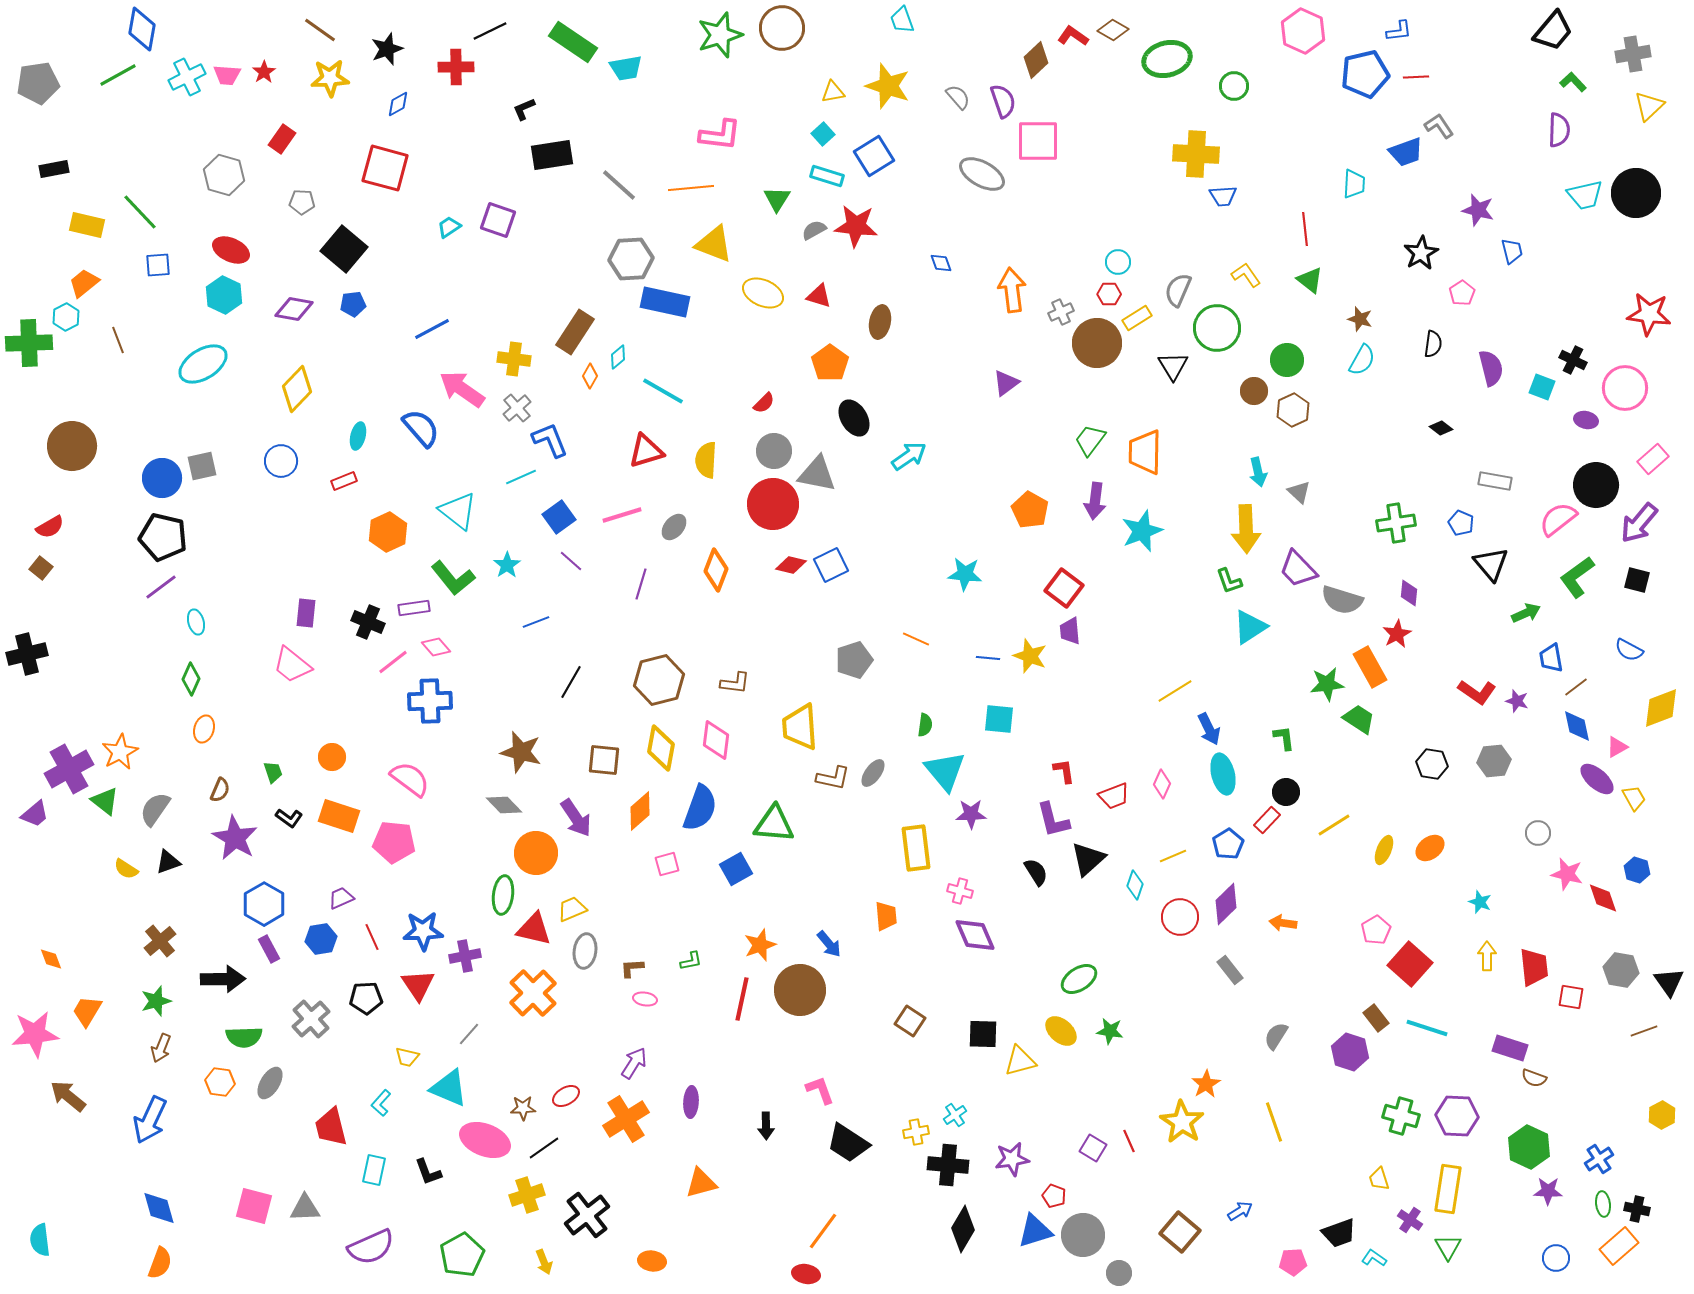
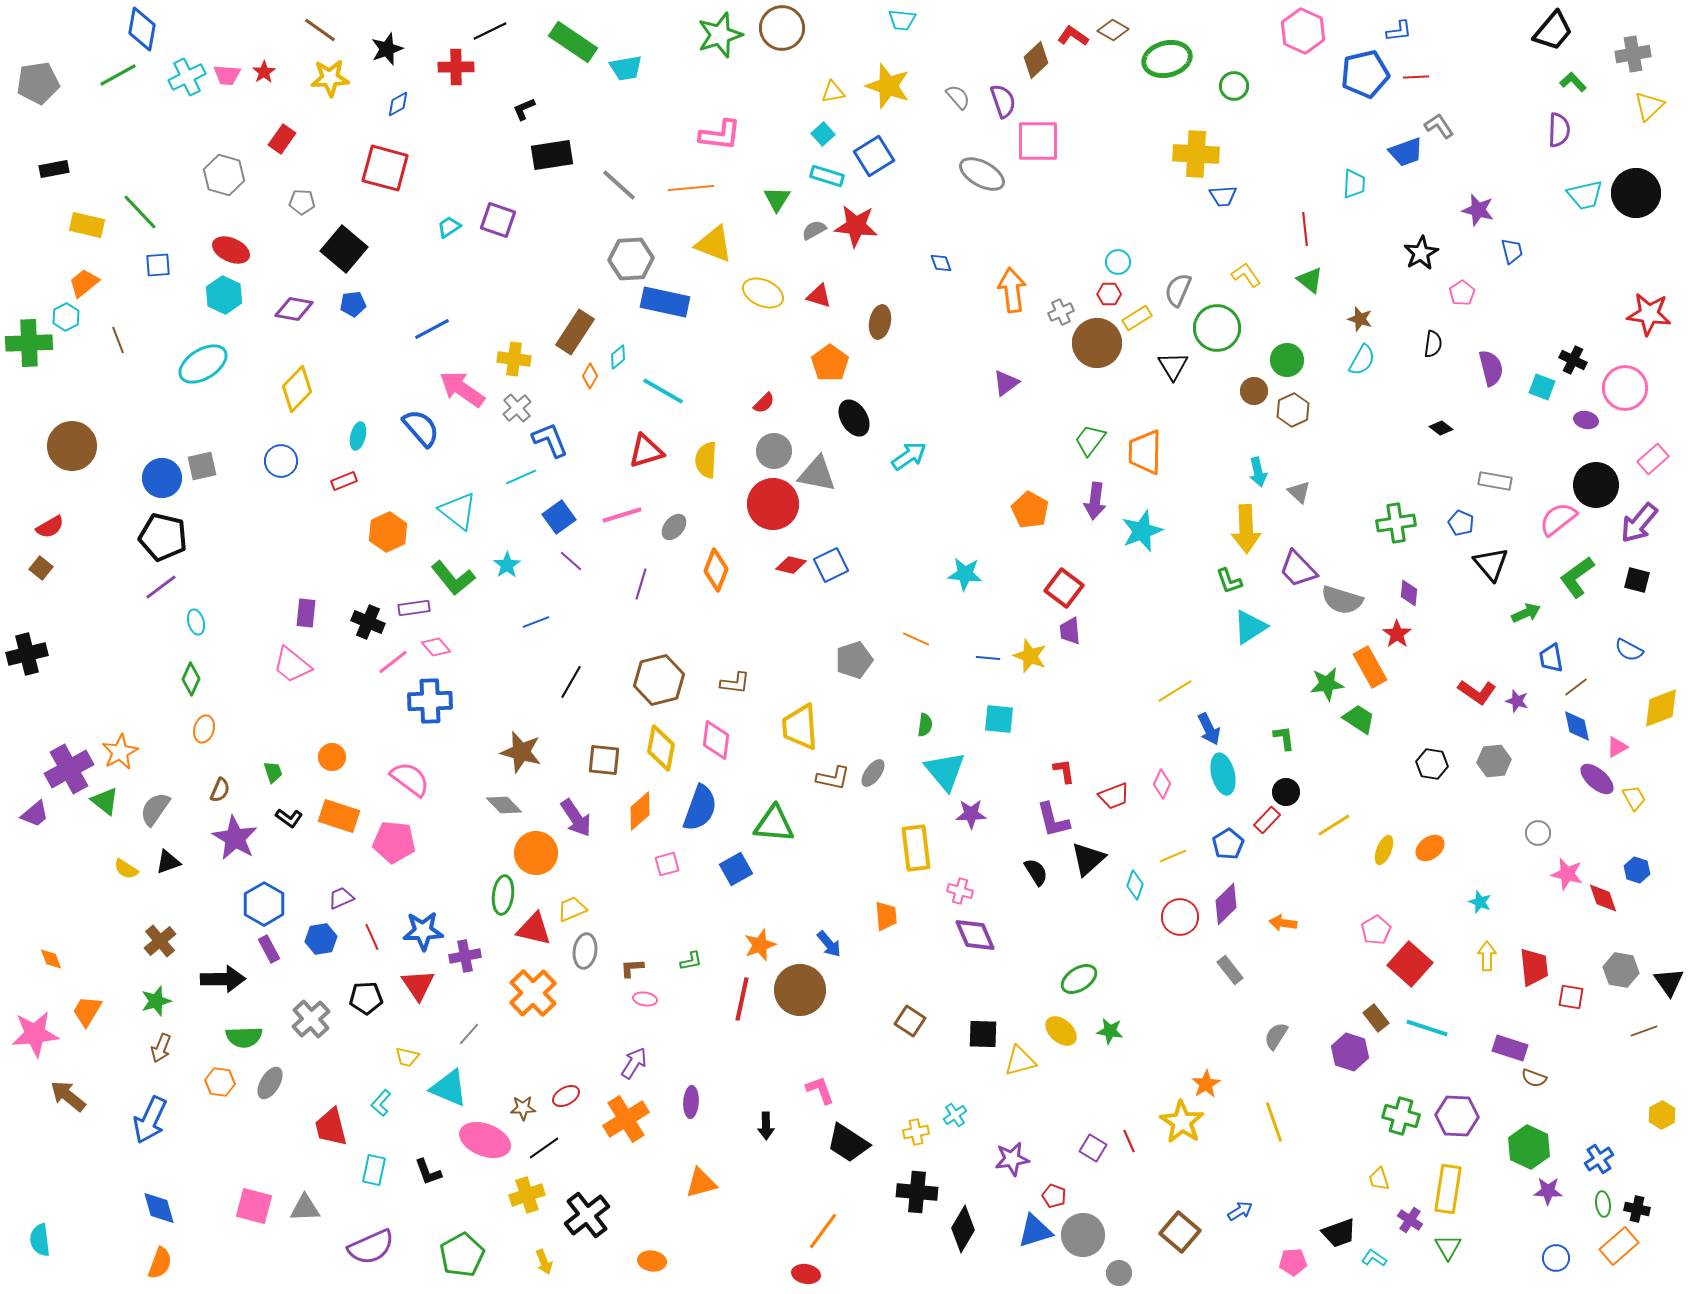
cyan trapezoid at (902, 20): rotated 64 degrees counterclockwise
red star at (1397, 634): rotated 8 degrees counterclockwise
black cross at (948, 1165): moved 31 px left, 27 px down
